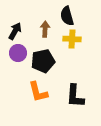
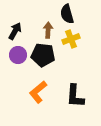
black semicircle: moved 2 px up
brown arrow: moved 3 px right, 1 px down
yellow cross: moved 1 px left; rotated 24 degrees counterclockwise
purple circle: moved 2 px down
black pentagon: moved 6 px up; rotated 20 degrees clockwise
orange L-shape: rotated 65 degrees clockwise
